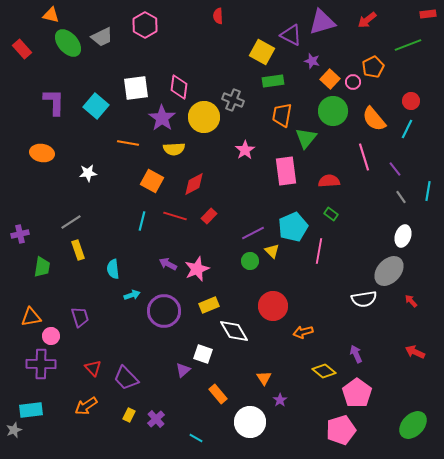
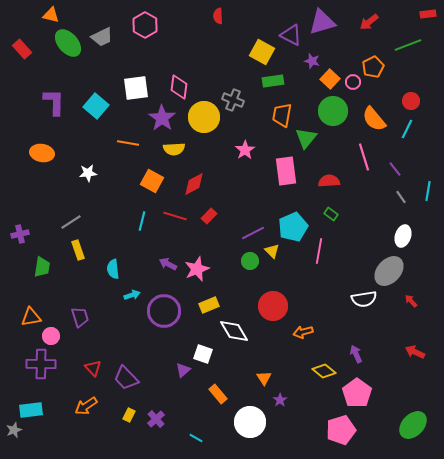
red arrow at (367, 20): moved 2 px right, 2 px down
